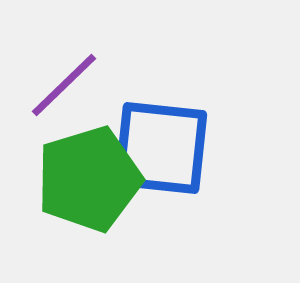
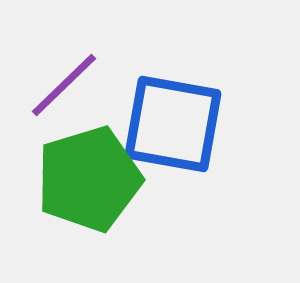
blue square: moved 12 px right, 24 px up; rotated 4 degrees clockwise
